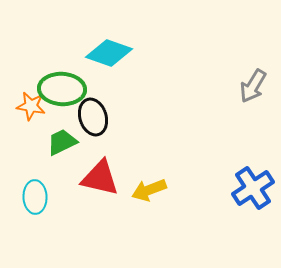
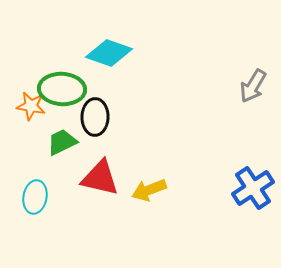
black ellipse: moved 2 px right; rotated 18 degrees clockwise
cyan ellipse: rotated 12 degrees clockwise
